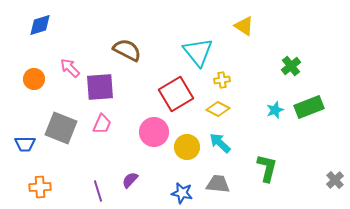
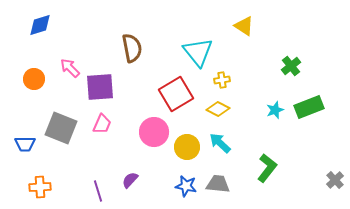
brown semicircle: moved 5 px right, 2 px up; rotated 52 degrees clockwise
green L-shape: rotated 24 degrees clockwise
blue star: moved 4 px right, 7 px up
